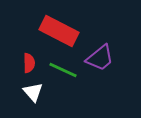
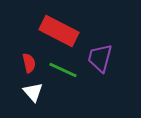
purple trapezoid: rotated 144 degrees clockwise
red semicircle: rotated 12 degrees counterclockwise
